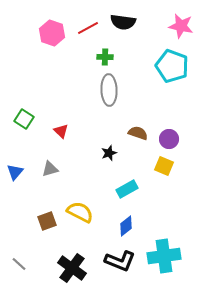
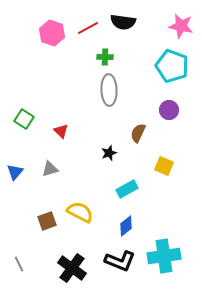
brown semicircle: rotated 84 degrees counterclockwise
purple circle: moved 29 px up
gray line: rotated 21 degrees clockwise
